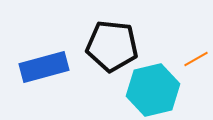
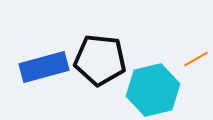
black pentagon: moved 12 px left, 14 px down
